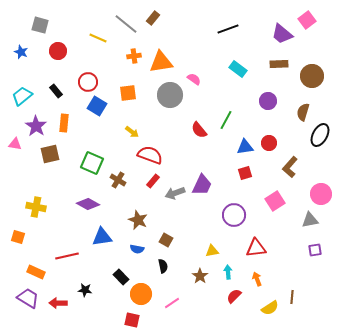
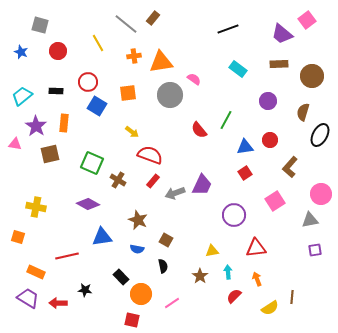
yellow line at (98, 38): moved 5 px down; rotated 36 degrees clockwise
black rectangle at (56, 91): rotated 48 degrees counterclockwise
red circle at (269, 143): moved 1 px right, 3 px up
red square at (245, 173): rotated 16 degrees counterclockwise
